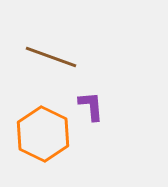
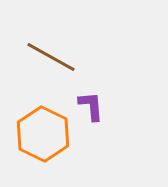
brown line: rotated 9 degrees clockwise
